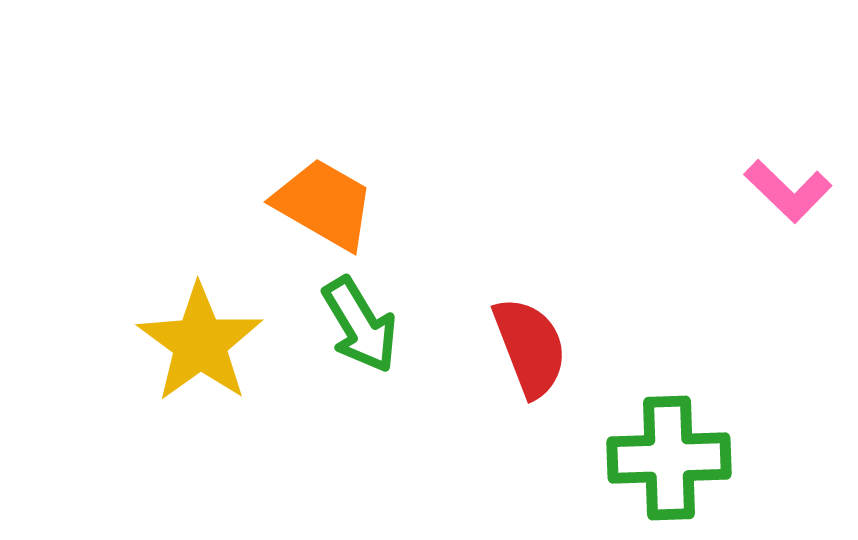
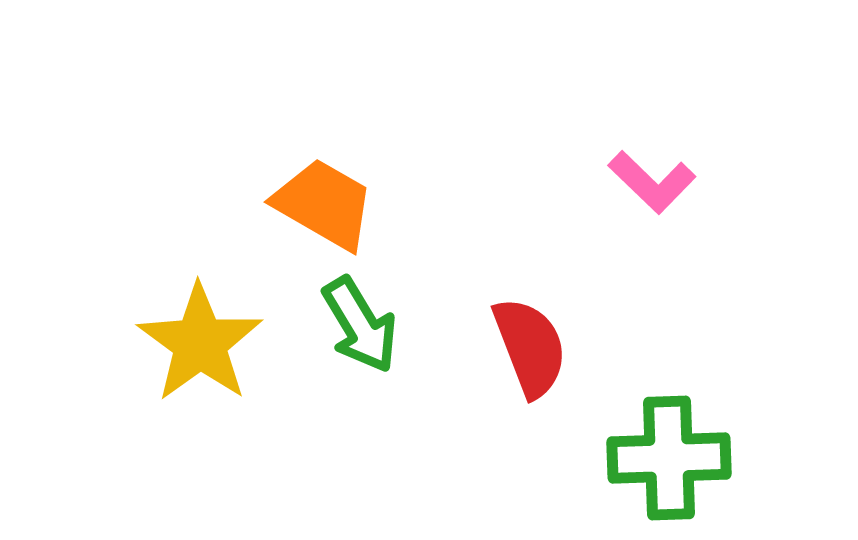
pink L-shape: moved 136 px left, 9 px up
